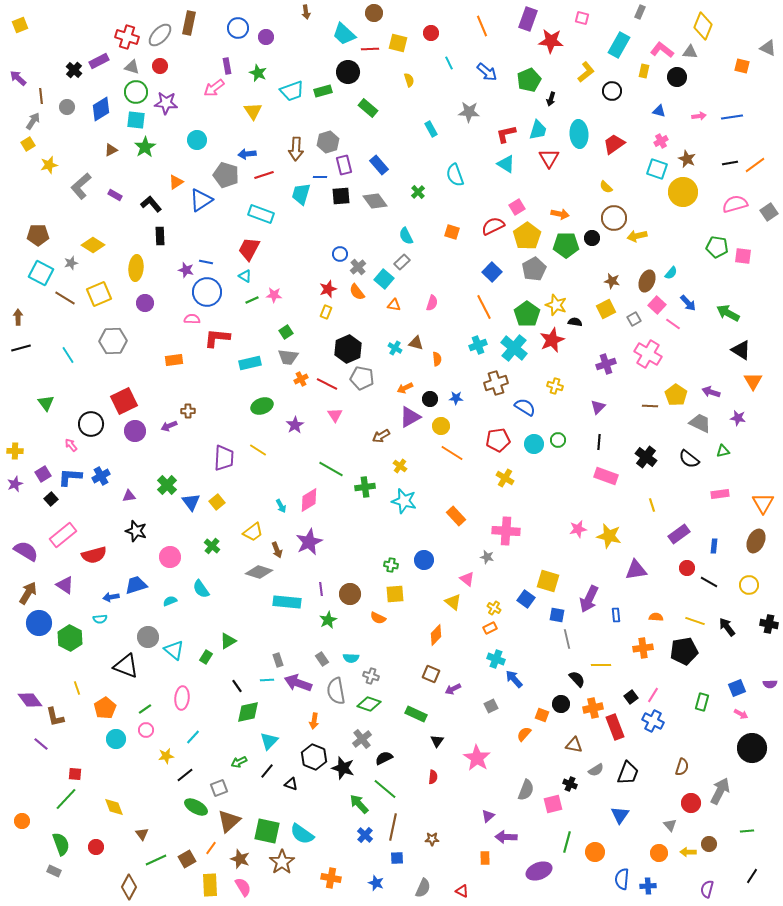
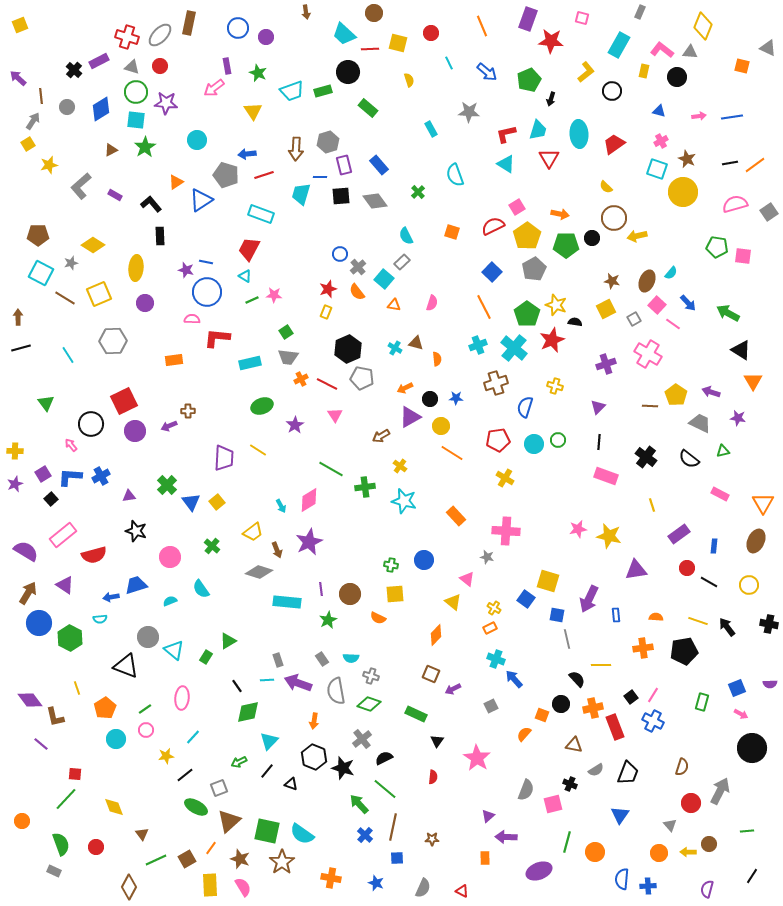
blue semicircle at (525, 407): rotated 105 degrees counterclockwise
pink rectangle at (720, 494): rotated 36 degrees clockwise
yellow line at (695, 621): moved 3 px right
